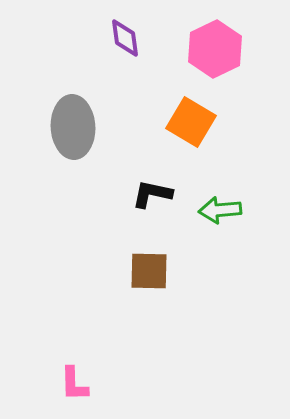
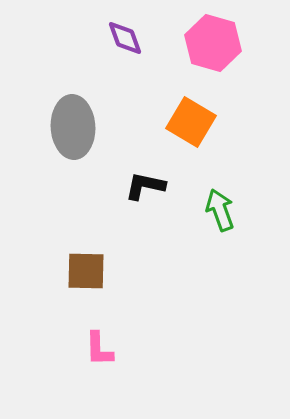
purple diamond: rotated 12 degrees counterclockwise
pink hexagon: moved 2 px left, 6 px up; rotated 18 degrees counterclockwise
black L-shape: moved 7 px left, 8 px up
green arrow: rotated 75 degrees clockwise
brown square: moved 63 px left
pink L-shape: moved 25 px right, 35 px up
